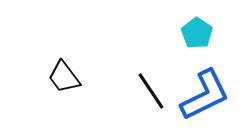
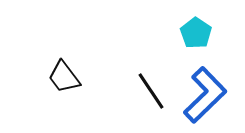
cyan pentagon: moved 1 px left
blue L-shape: rotated 18 degrees counterclockwise
